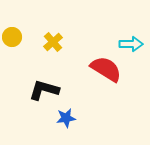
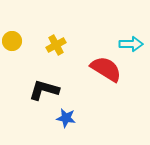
yellow circle: moved 4 px down
yellow cross: moved 3 px right, 3 px down; rotated 12 degrees clockwise
blue star: rotated 18 degrees clockwise
